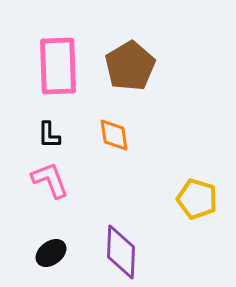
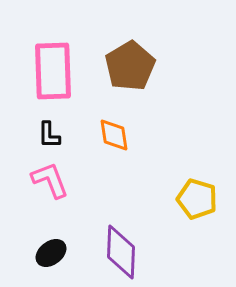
pink rectangle: moved 5 px left, 5 px down
